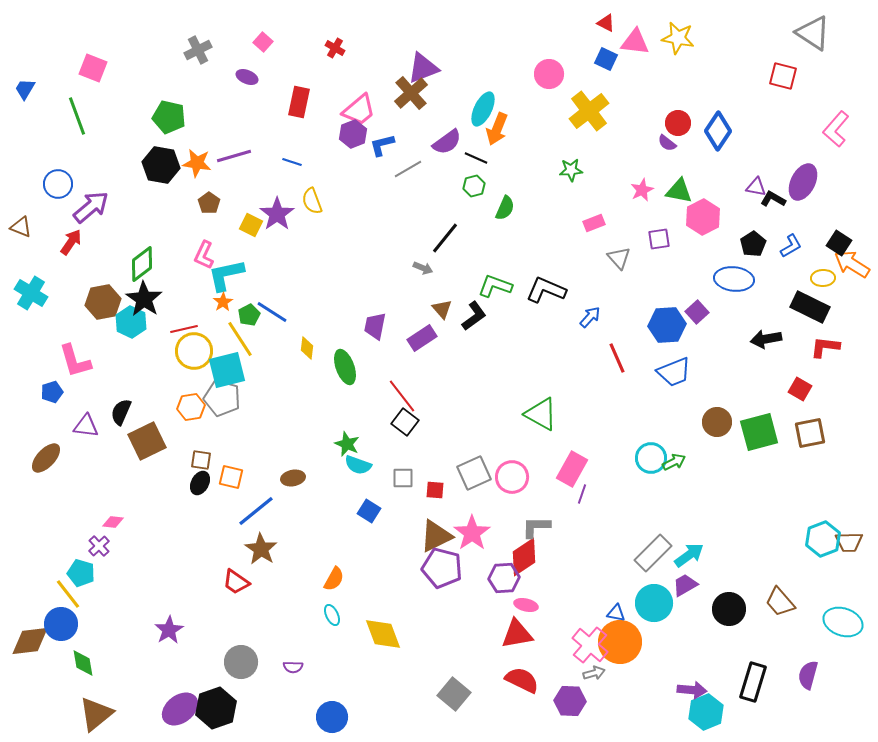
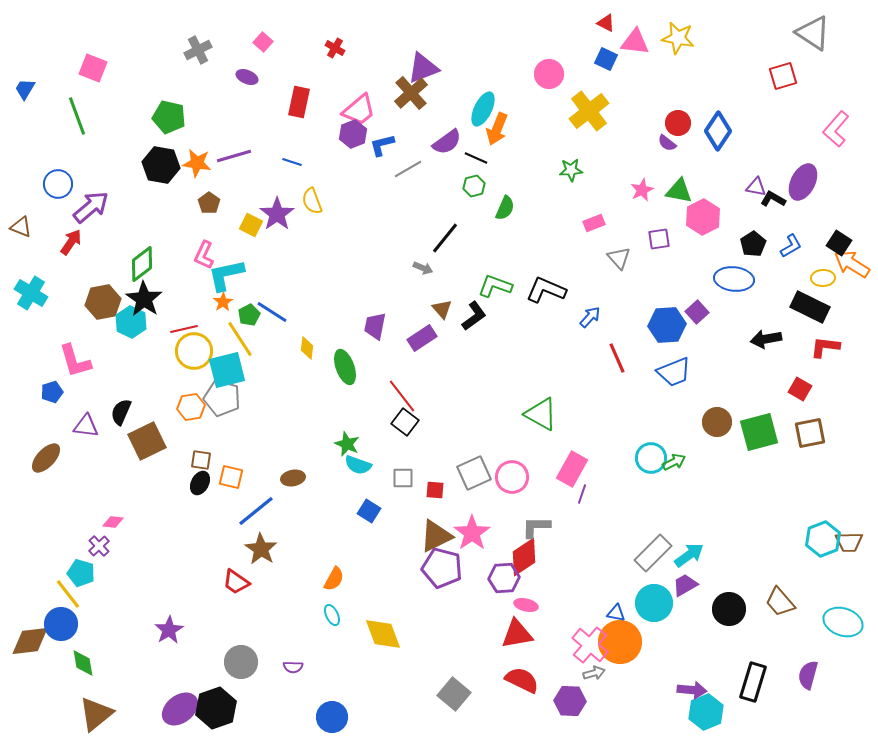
red square at (783, 76): rotated 32 degrees counterclockwise
